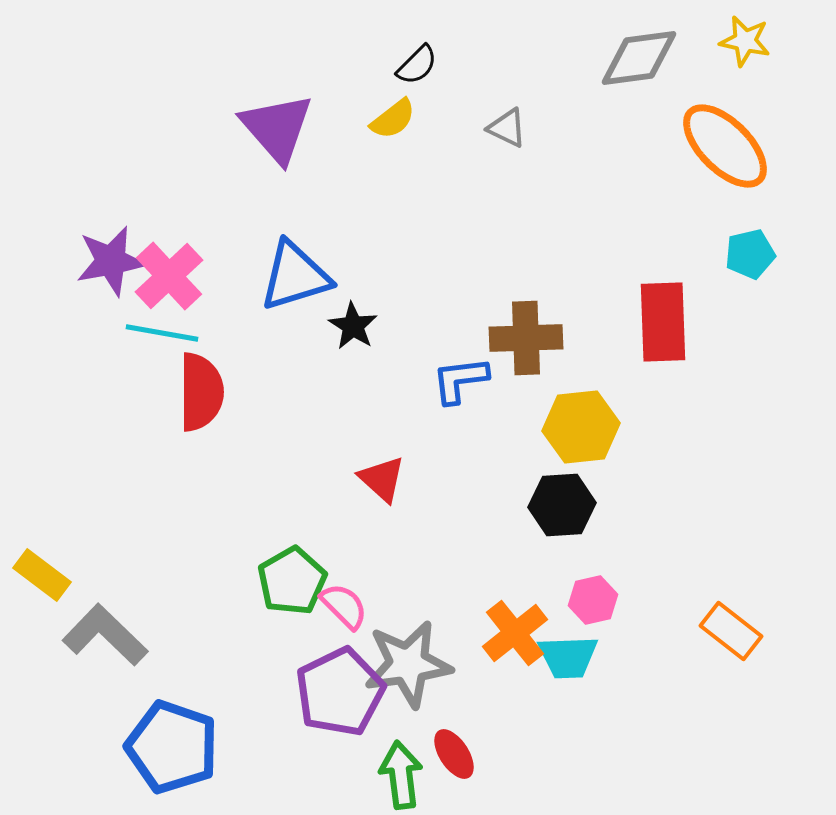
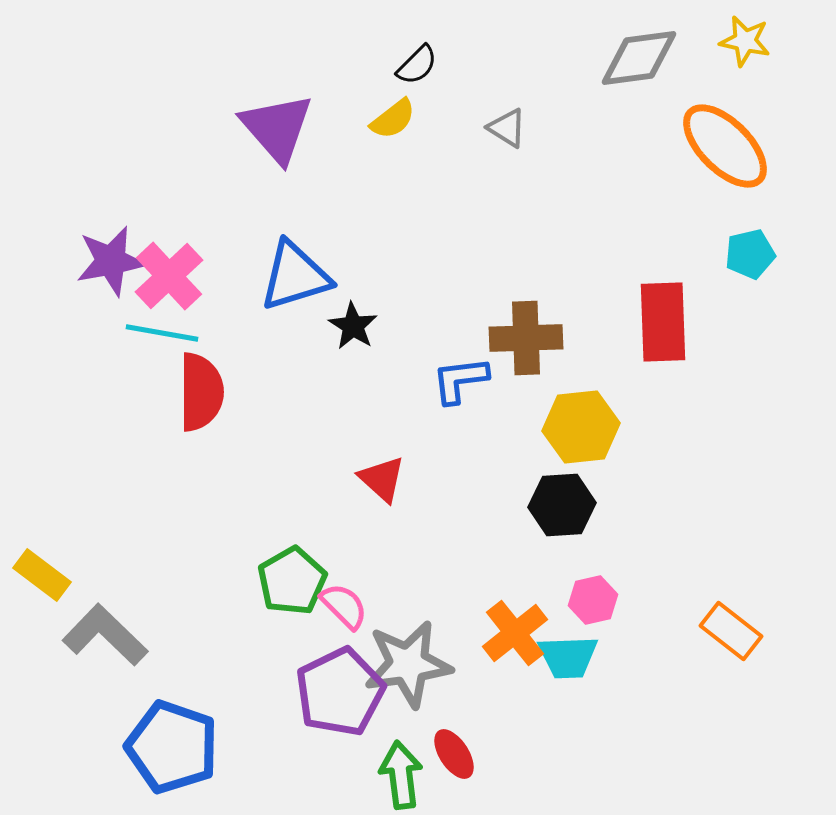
gray triangle: rotated 6 degrees clockwise
